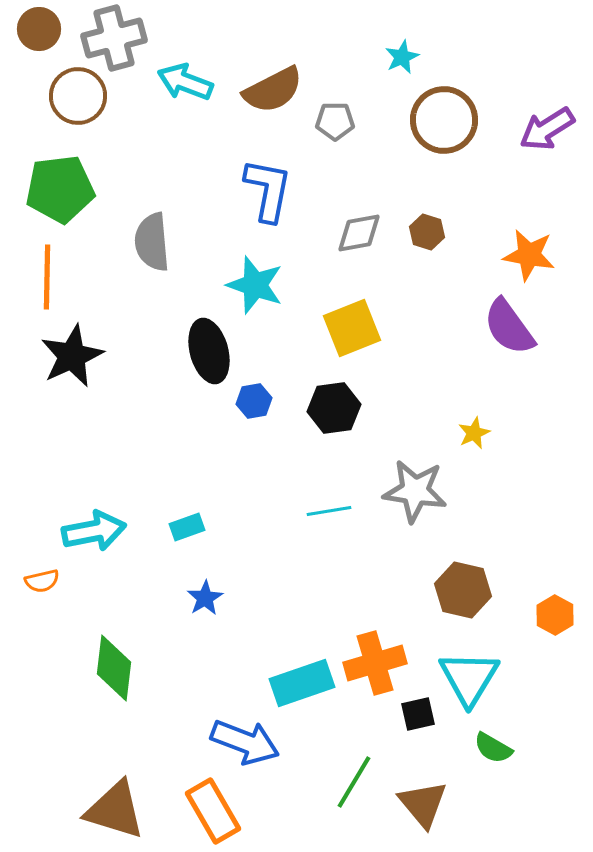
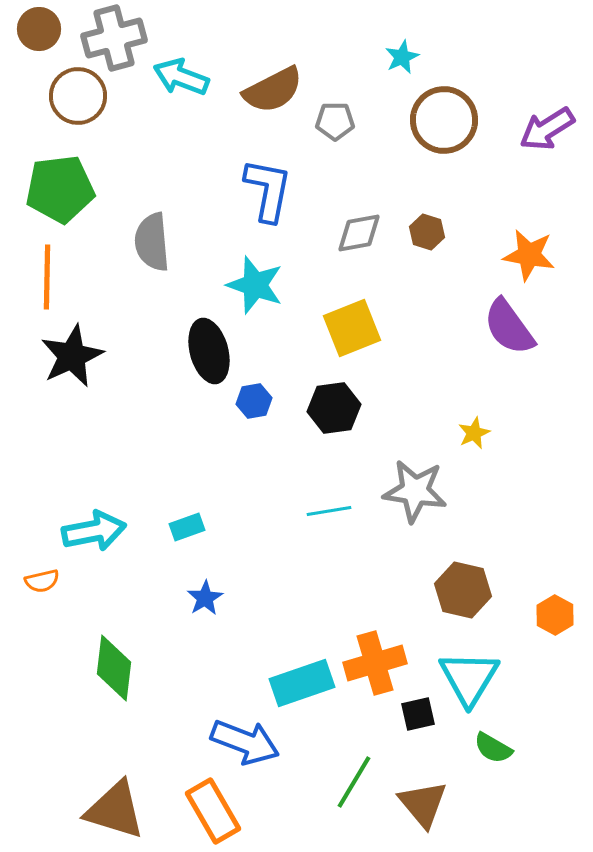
cyan arrow at (185, 82): moved 4 px left, 5 px up
